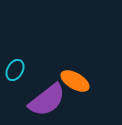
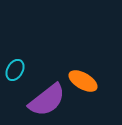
orange ellipse: moved 8 px right
